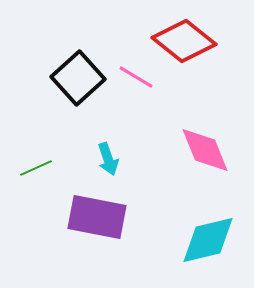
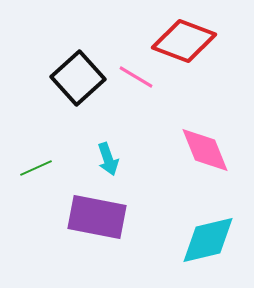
red diamond: rotated 18 degrees counterclockwise
